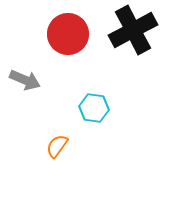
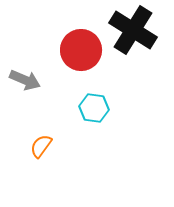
black cross: rotated 30 degrees counterclockwise
red circle: moved 13 px right, 16 px down
orange semicircle: moved 16 px left
